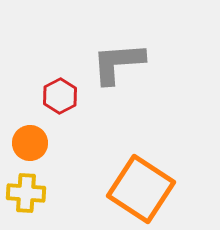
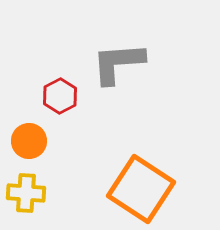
orange circle: moved 1 px left, 2 px up
